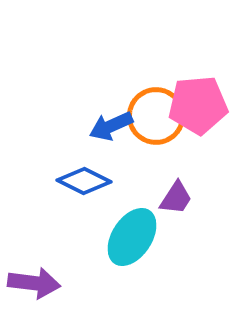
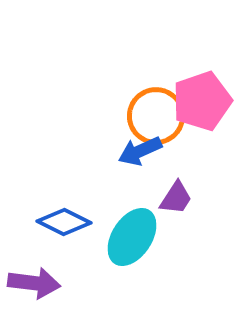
pink pentagon: moved 4 px right, 4 px up; rotated 14 degrees counterclockwise
blue arrow: moved 29 px right, 25 px down
blue diamond: moved 20 px left, 41 px down
